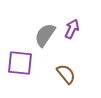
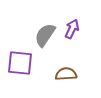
brown semicircle: rotated 55 degrees counterclockwise
